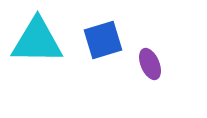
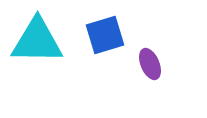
blue square: moved 2 px right, 5 px up
